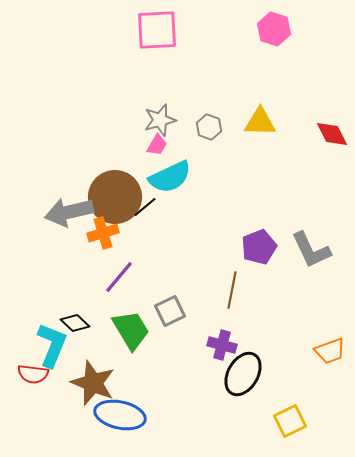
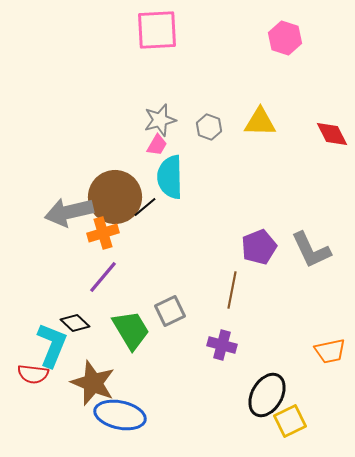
pink hexagon: moved 11 px right, 9 px down
cyan semicircle: rotated 114 degrees clockwise
purple line: moved 16 px left
orange trapezoid: rotated 8 degrees clockwise
black ellipse: moved 24 px right, 21 px down
